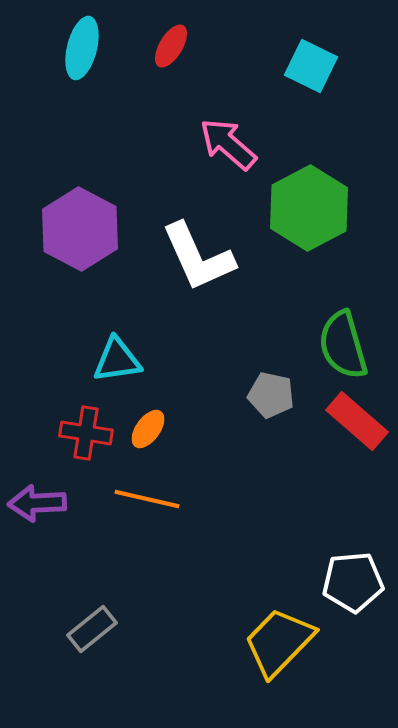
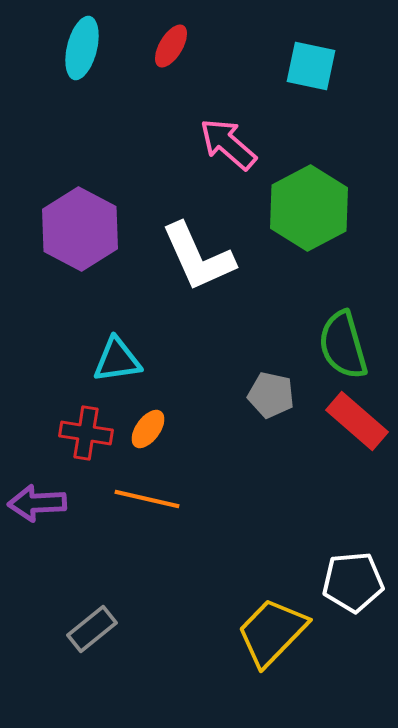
cyan square: rotated 14 degrees counterclockwise
yellow trapezoid: moved 7 px left, 10 px up
